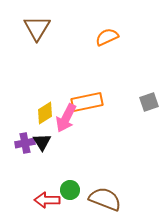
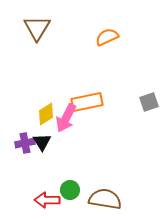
yellow diamond: moved 1 px right, 1 px down
brown semicircle: rotated 12 degrees counterclockwise
